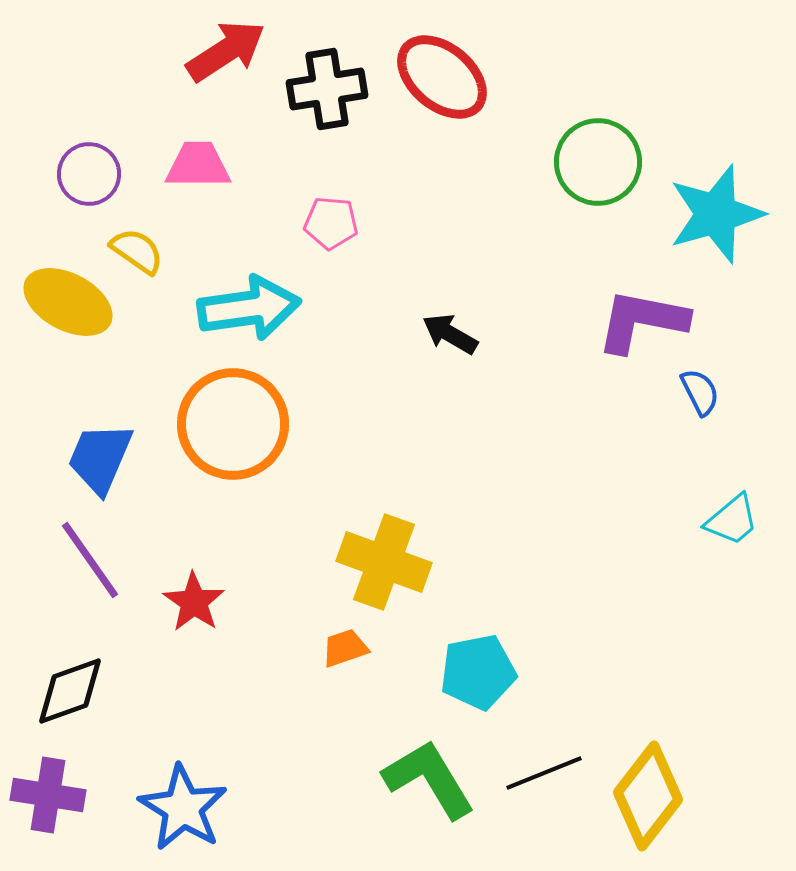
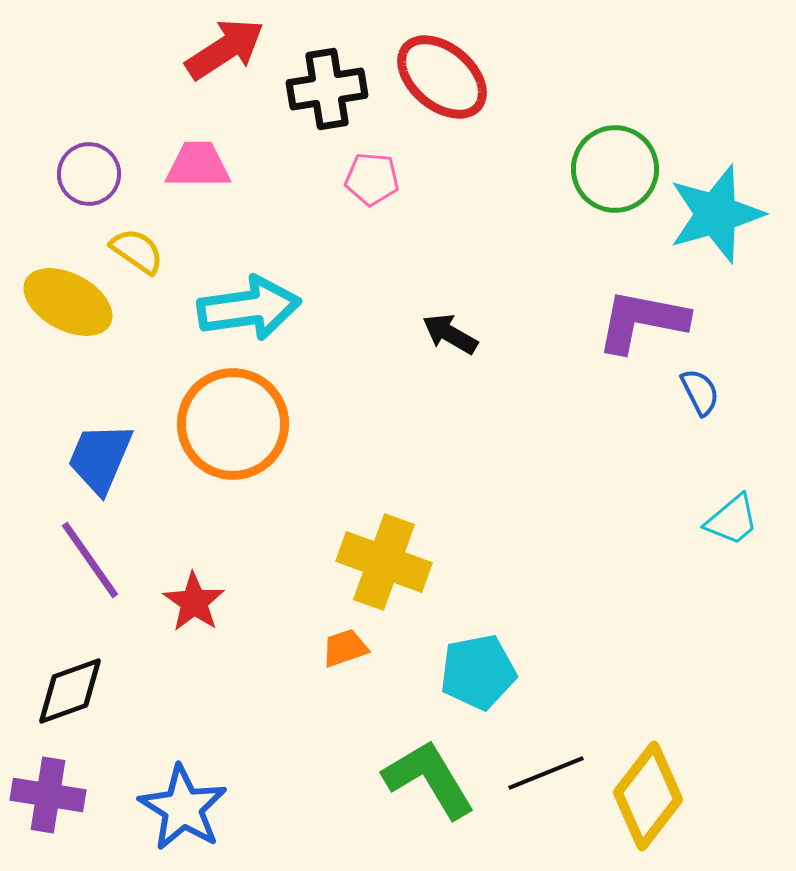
red arrow: moved 1 px left, 2 px up
green circle: moved 17 px right, 7 px down
pink pentagon: moved 41 px right, 44 px up
black line: moved 2 px right
